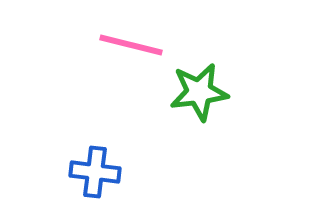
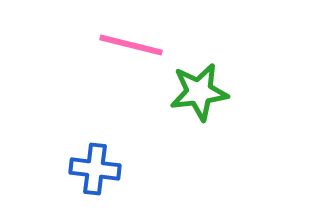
blue cross: moved 3 px up
